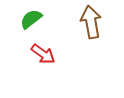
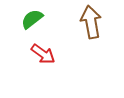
green semicircle: moved 1 px right
